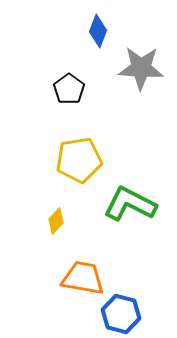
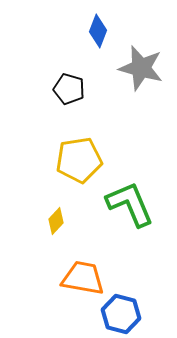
gray star: rotated 12 degrees clockwise
black pentagon: rotated 20 degrees counterclockwise
green L-shape: rotated 40 degrees clockwise
